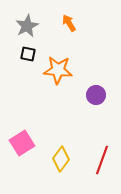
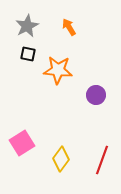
orange arrow: moved 4 px down
